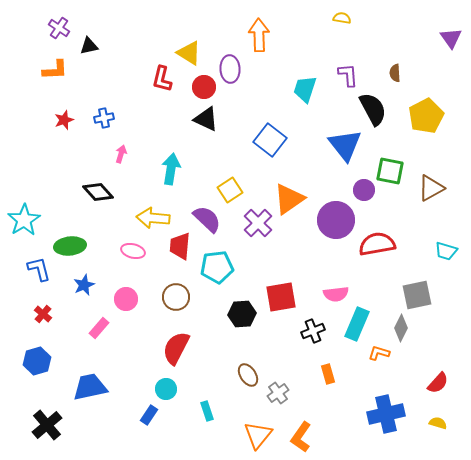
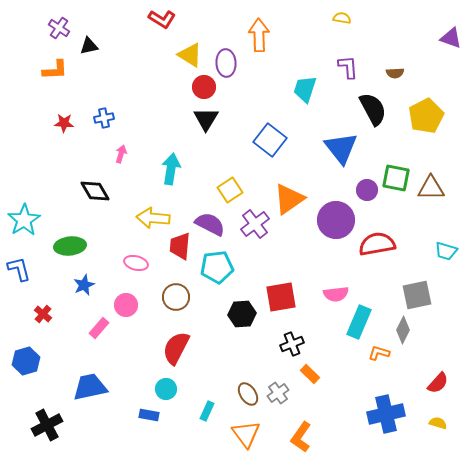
purple triangle at (451, 38): rotated 35 degrees counterclockwise
yellow triangle at (189, 53): moved 1 px right, 2 px down
purple ellipse at (230, 69): moved 4 px left, 6 px up
brown semicircle at (395, 73): rotated 90 degrees counterclockwise
purple L-shape at (348, 75): moved 8 px up
red L-shape at (162, 79): moved 60 px up; rotated 72 degrees counterclockwise
black triangle at (206, 119): rotated 36 degrees clockwise
red star at (64, 120): moved 3 px down; rotated 24 degrees clockwise
blue triangle at (345, 145): moved 4 px left, 3 px down
green square at (390, 171): moved 6 px right, 7 px down
brown triangle at (431, 188): rotated 28 degrees clockwise
purple circle at (364, 190): moved 3 px right
black diamond at (98, 192): moved 3 px left, 1 px up; rotated 12 degrees clockwise
purple semicircle at (207, 219): moved 3 px right, 5 px down; rotated 16 degrees counterclockwise
purple cross at (258, 223): moved 3 px left, 1 px down; rotated 8 degrees clockwise
pink ellipse at (133, 251): moved 3 px right, 12 px down
blue L-shape at (39, 269): moved 20 px left
pink circle at (126, 299): moved 6 px down
cyan rectangle at (357, 324): moved 2 px right, 2 px up
gray diamond at (401, 328): moved 2 px right, 2 px down
black cross at (313, 331): moved 21 px left, 13 px down
blue hexagon at (37, 361): moved 11 px left
orange rectangle at (328, 374): moved 18 px left; rotated 30 degrees counterclockwise
brown ellipse at (248, 375): moved 19 px down
cyan rectangle at (207, 411): rotated 42 degrees clockwise
blue rectangle at (149, 415): rotated 66 degrees clockwise
black cross at (47, 425): rotated 12 degrees clockwise
orange triangle at (258, 435): moved 12 px left, 1 px up; rotated 16 degrees counterclockwise
